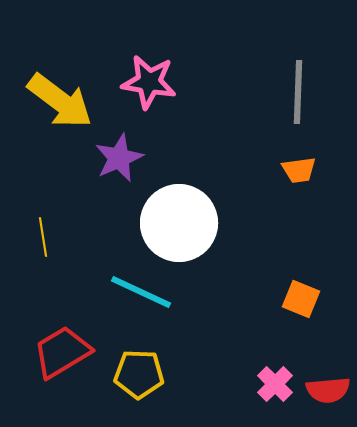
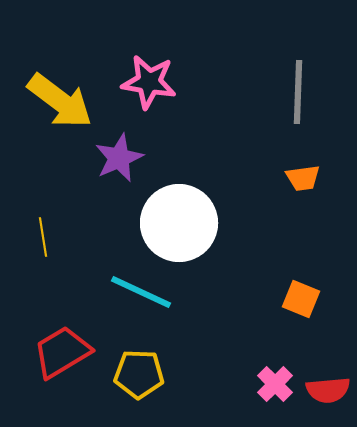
orange trapezoid: moved 4 px right, 8 px down
